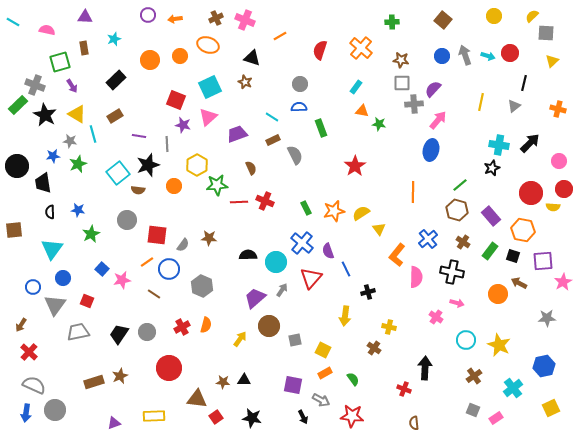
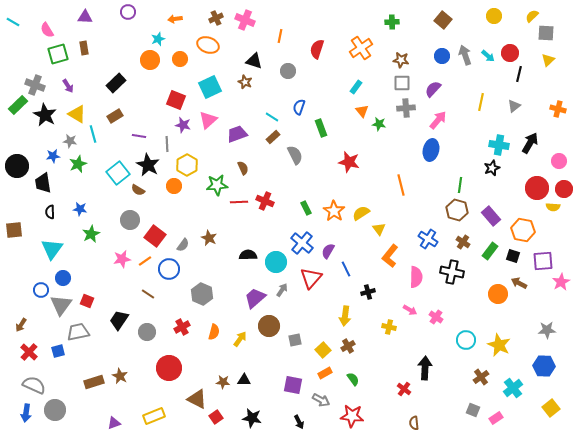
purple circle at (148, 15): moved 20 px left, 3 px up
pink semicircle at (47, 30): rotated 133 degrees counterclockwise
orange line at (280, 36): rotated 48 degrees counterclockwise
cyan star at (114, 39): moved 44 px right
orange cross at (361, 48): rotated 15 degrees clockwise
red semicircle at (320, 50): moved 3 px left, 1 px up
orange circle at (180, 56): moved 3 px down
cyan arrow at (488, 56): rotated 24 degrees clockwise
black triangle at (252, 58): moved 2 px right, 3 px down
yellow triangle at (552, 61): moved 4 px left, 1 px up
green square at (60, 62): moved 2 px left, 8 px up
black rectangle at (116, 80): moved 3 px down
black line at (524, 83): moved 5 px left, 9 px up
gray circle at (300, 84): moved 12 px left, 13 px up
purple arrow at (72, 86): moved 4 px left
gray cross at (414, 104): moved 8 px left, 4 px down
blue semicircle at (299, 107): rotated 70 degrees counterclockwise
orange triangle at (362, 111): rotated 40 degrees clockwise
pink triangle at (208, 117): moved 3 px down
brown rectangle at (273, 140): moved 3 px up; rotated 16 degrees counterclockwise
black arrow at (530, 143): rotated 15 degrees counterclockwise
black star at (148, 165): rotated 25 degrees counterclockwise
yellow hexagon at (197, 165): moved 10 px left
red star at (355, 166): moved 6 px left, 4 px up; rotated 25 degrees counterclockwise
brown semicircle at (251, 168): moved 8 px left
green line at (460, 185): rotated 42 degrees counterclockwise
brown semicircle at (138, 190): rotated 24 degrees clockwise
orange line at (413, 192): moved 12 px left, 7 px up; rotated 15 degrees counterclockwise
red circle at (531, 193): moved 6 px right, 5 px up
blue star at (78, 210): moved 2 px right, 1 px up
orange star at (334, 211): rotated 25 degrees counterclockwise
gray circle at (127, 220): moved 3 px right
red square at (157, 235): moved 2 px left, 1 px down; rotated 30 degrees clockwise
brown star at (209, 238): rotated 21 degrees clockwise
blue cross at (428, 239): rotated 18 degrees counterclockwise
purple semicircle at (328, 251): rotated 49 degrees clockwise
orange L-shape at (397, 255): moved 7 px left, 1 px down
orange line at (147, 262): moved 2 px left, 1 px up
blue square at (102, 269): moved 44 px left, 82 px down; rotated 32 degrees clockwise
pink star at (122, 280): moved 21 px up
pink star at (563, 282): moved 2 px left
gray hexagon at (202, 286): moved 8 px down
blue circle at (33, 287): moved 8 px right, 3 px down
brown line at (154, 294): moved 6 px left
pink arrow at (457, 303): moved 47 px left, 7 px down; rotated 16 degrees clockwise
gray triangle at (55, 305): moved 6 px right
gray star at (547, 318): moved 12 px down
orange semicircle at (206, 325): moved 8 px right, 7 px down
black trapezoid at (119, 334): moved 14 px up
brown cross at (374, 348): moved 26 px left, 2 px up; rotated 24 degrees clockwise
yellow square at (323, 350): rotated 21 degrees clockwise
blue hexagon at (544, 366): rotated 15 degrees clockwise
brown star at (120, 376): rotated 21 degrees counterclockwise
brown cross at (474, 376): moved 7 px right, 1 px down
red cross at (404, 389): rotated 16 degrees clockwise
brown triangle at (197, 399): rotated 20 degrees clockwise
yellow square at (551, 408): rotated 12 degrees counterclockwise
yellow rectangle at (154, 416): rotated 20 degrees counterclockwise
black arrow at (303, 417): moved 4 px left, 5 px down
